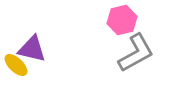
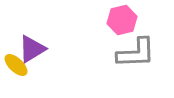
purple triangle: rotated 44 degrees counterclockwise
gray L-shape: rotated 27 degrees clockwise
